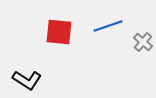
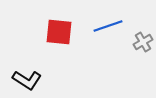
gray cross: rotated 18 degrees clockwise
